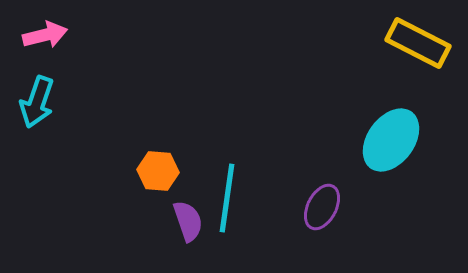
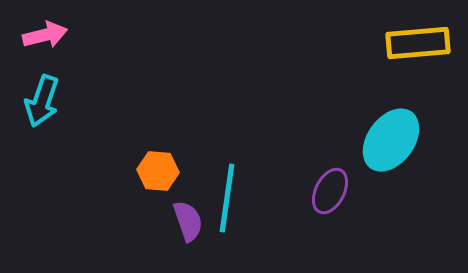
yellow rectangle: rotated 32 degrees counterclockwise
cyan arrow: moved 5 px right, 1 px up
purple ellipse: moved 8 px right, 16 px up
